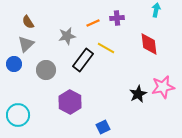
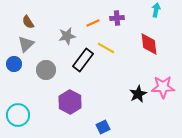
pink star: rotated 10 degrees clockwise
